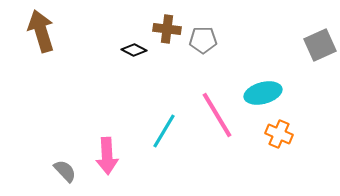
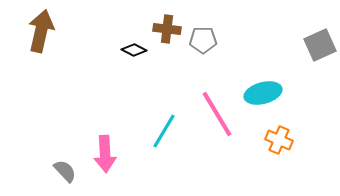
brown arrow: rotated 30 degrees clockwise
pink line: moved 1 px up
orange cross: moved 6 px down
pink arrow: moved 2 px left, 2 px up
